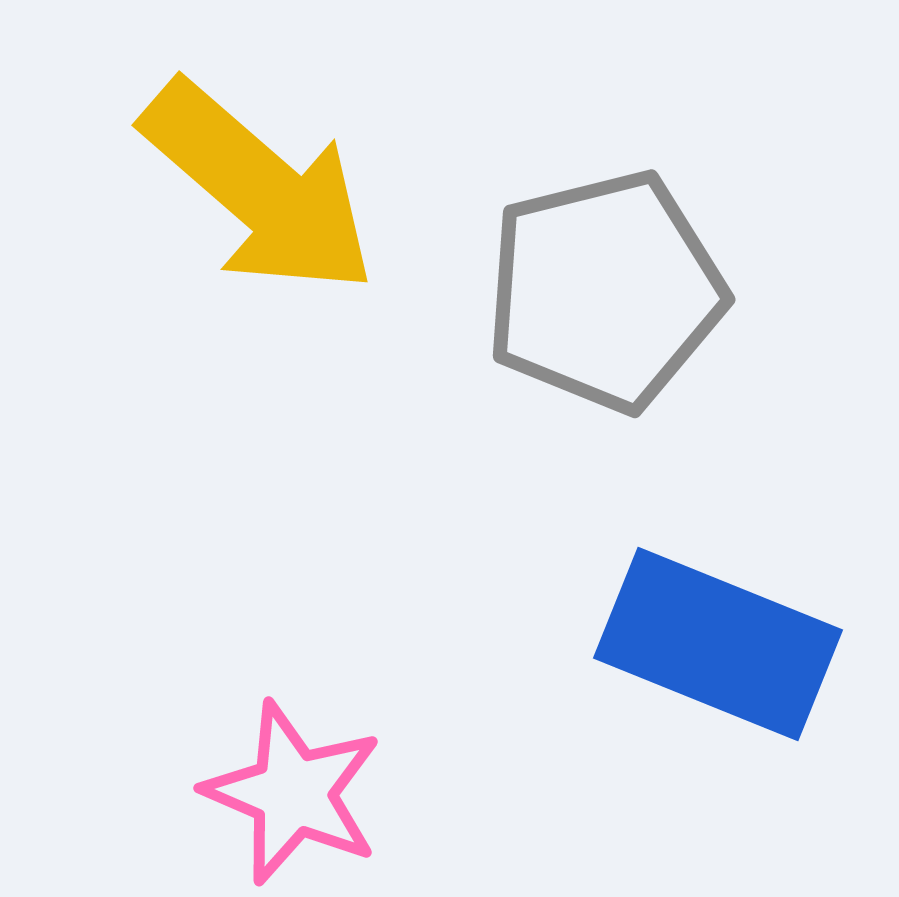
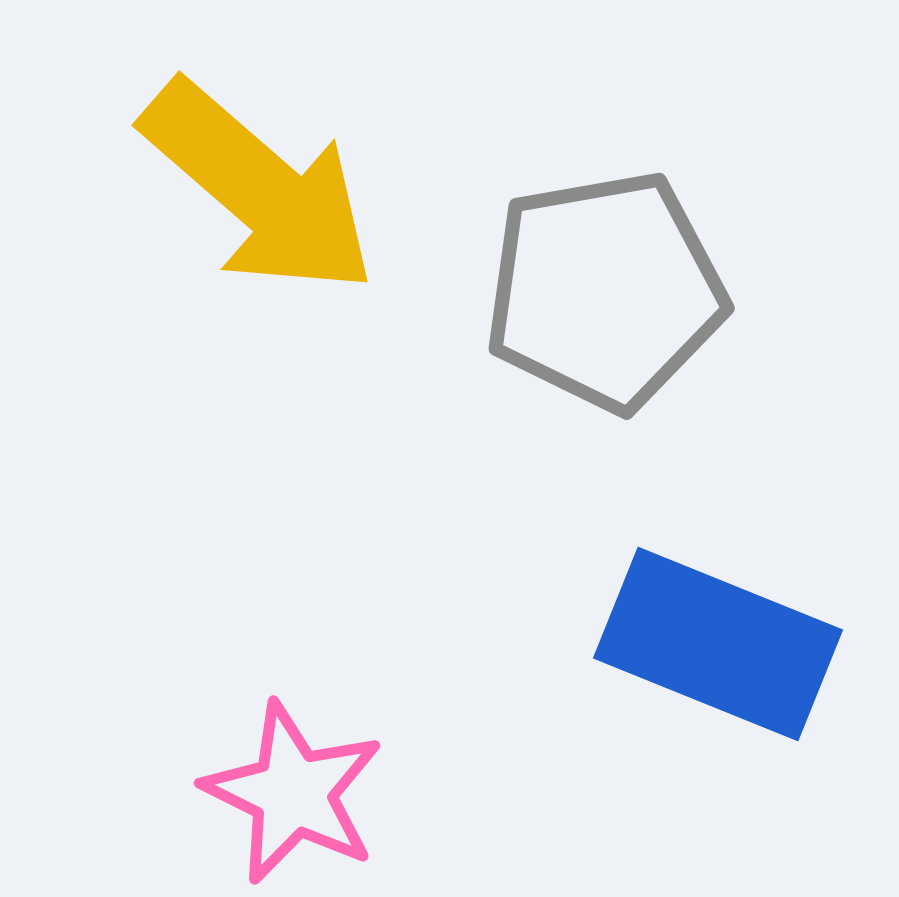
gray pentagon: rotated 4 degrees clockwise
pink star: rotated 3 degrees clockwise
